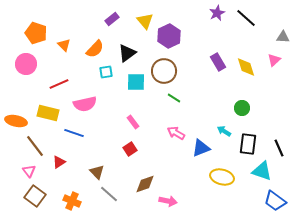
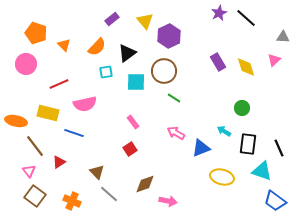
purple star at (217, 13): moved 2 px right
orange semicircle at (95, 49): moved 2 px right, 2 px up
